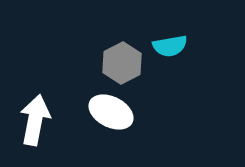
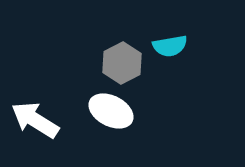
white ellipse: moved 1 px up
white arrow: rotated 69 degrees counterclockwise
